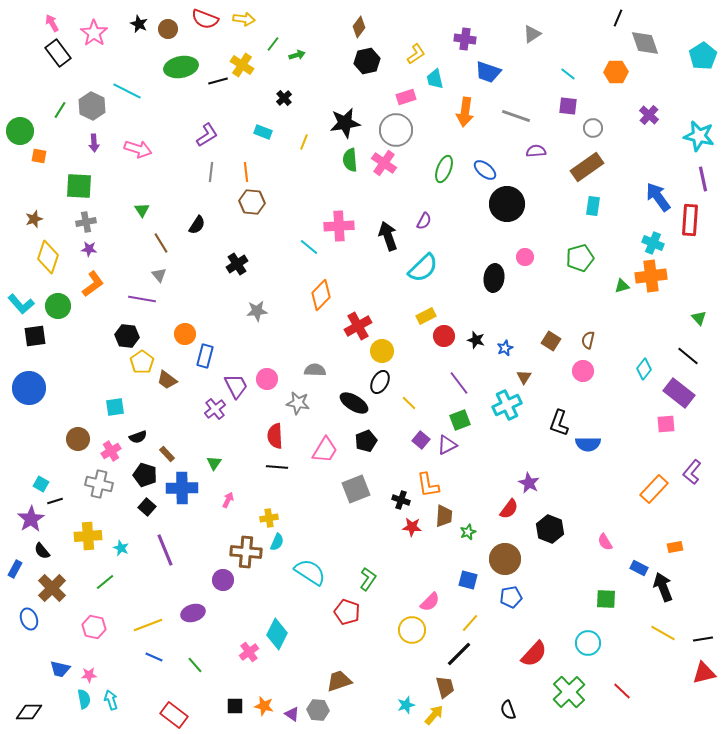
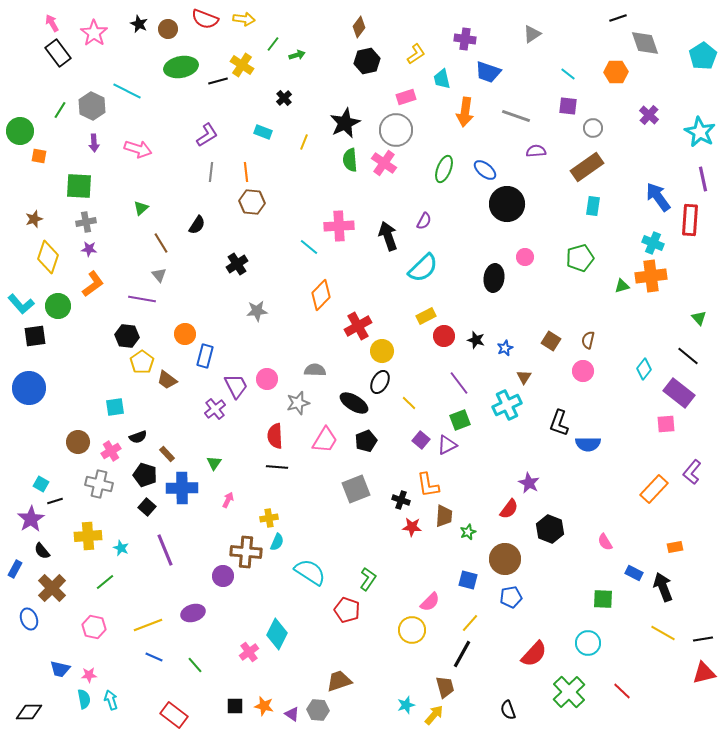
black line at (618, 18): rotated 48 degrees clockwise
cyan trapezoid at (435, 79): moved 7 px right
black star at (345, 123): rotated 16 degrees counterclockwise
cyan star at (699, 136): moved 1 px right, 4 px up; rotated 16 degrees clockwise
green triangle at (142, 210): moved 1 px left, 2 px up; rotated 21 degrees clockwise
gray star at (298, 403): rotated 25 degrees counterclockwise
brown circle at (78, 439): moved 3 px down
pink trapezoid at (325, 450): moved 10 px up
blue rectangle at (639, 568): moved 5 px left, 5 px down
purple circle at (223, 580): moved 4 px up
green square at (606, 599): moved 3 px left
red pentagon at (347, 612): moved 2 px up
black line at (459, 654): moved 3 px right; rotated 16 degrees counterclockwise
